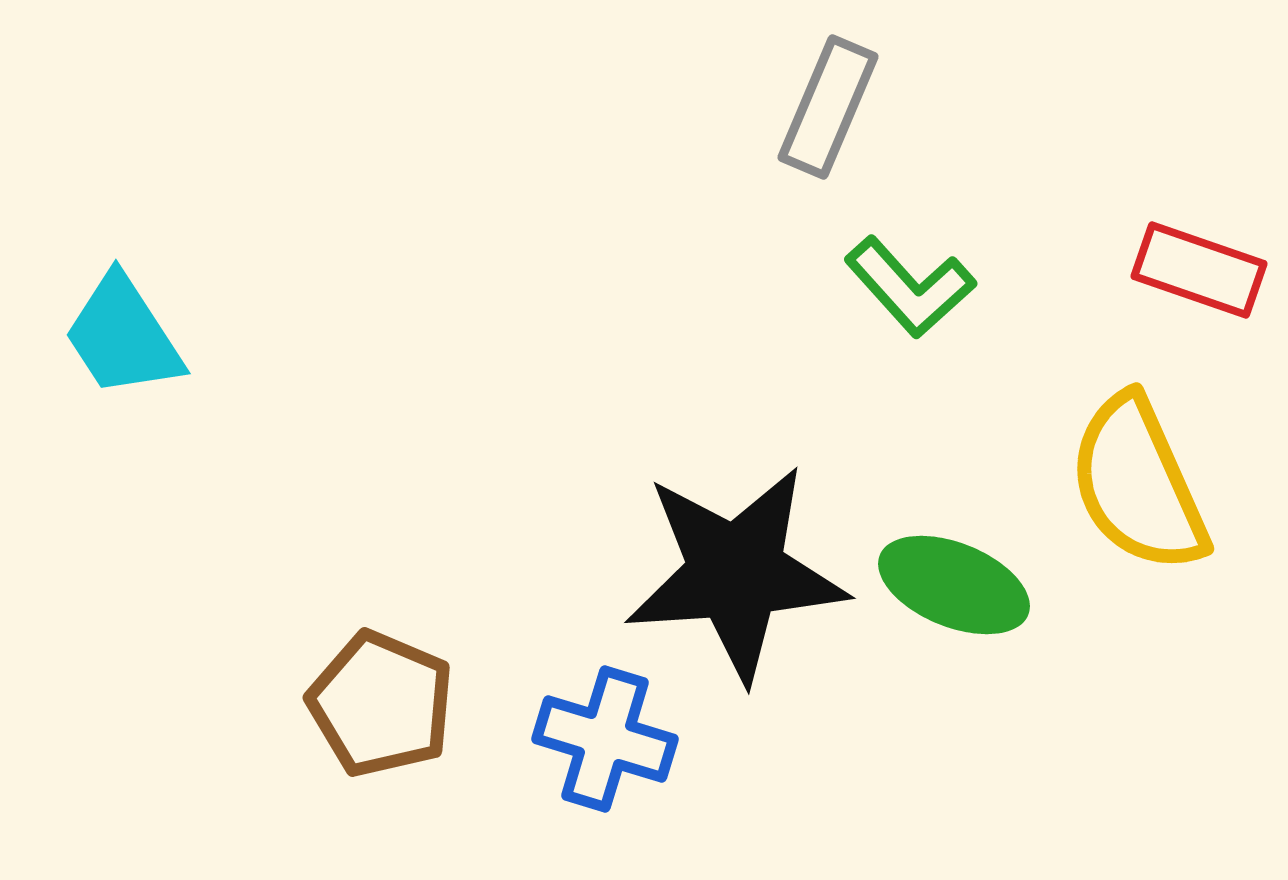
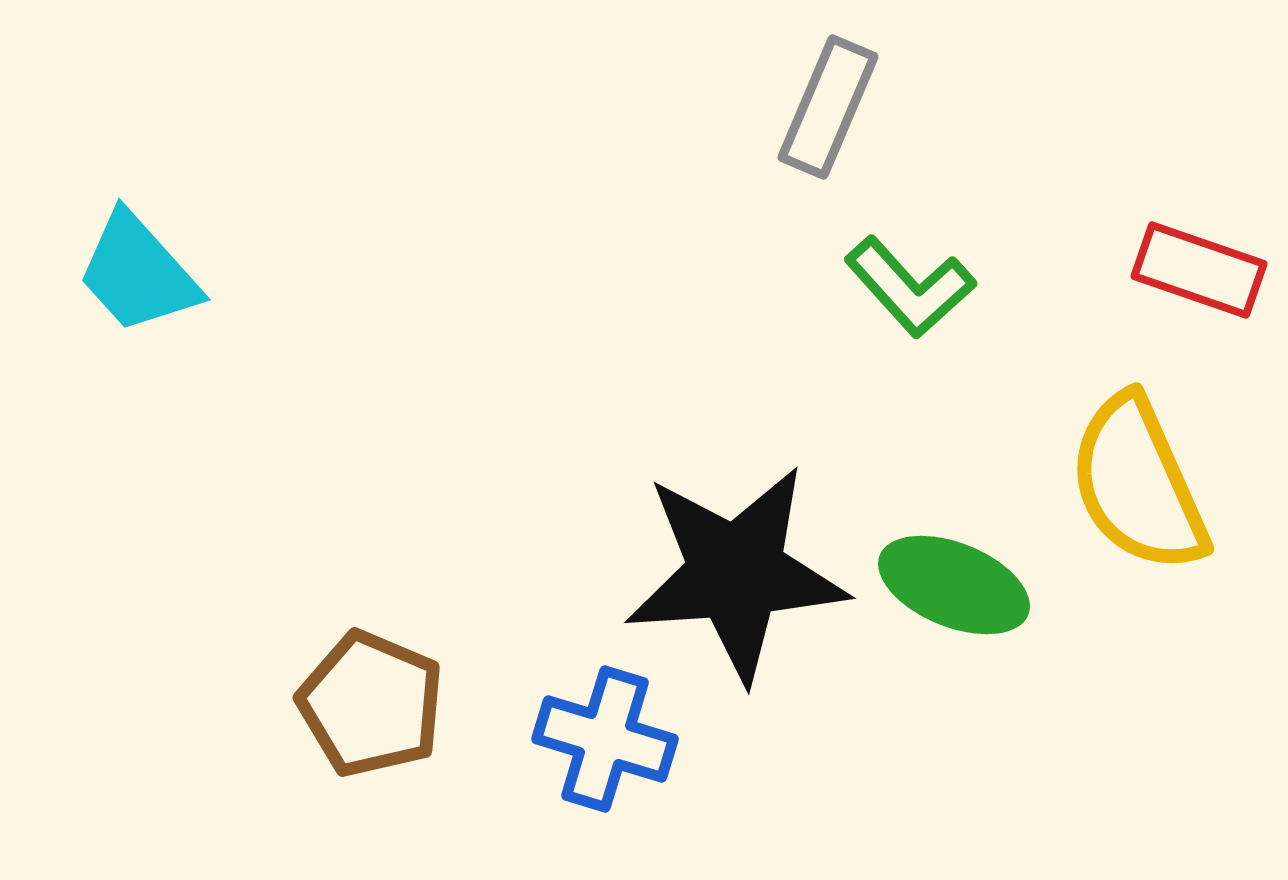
cyan trapezoid: moved 15 px right, 63 px up; rotated 9 degrees counterclockwise
brown pentagon: moved 10 px left
